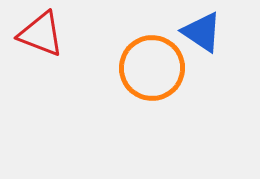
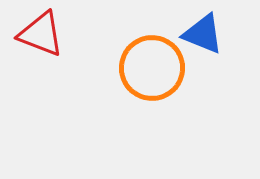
blue triangle: moved 1 px right, 2 px down; rotated 12 degrees counterclockwise
